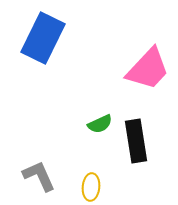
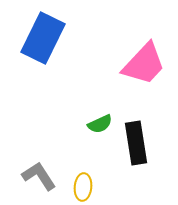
pink trapezoid: moved 4 px left, 5 px up
black rectangle: moved 2 px down
gray L-shape: rotated 9 degrees counterclockwise
yellow ellipse: moved 8 px left
